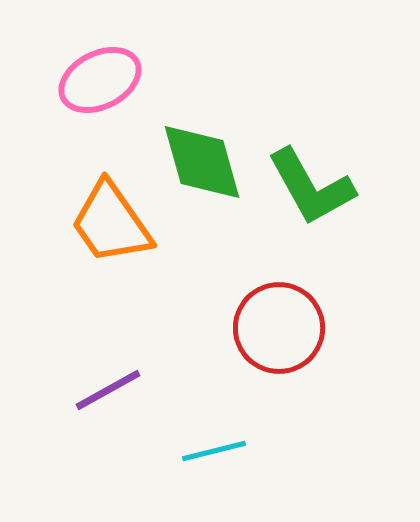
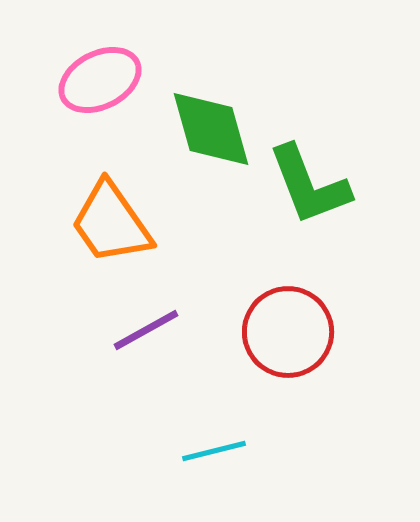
green diamond: moved 9 px right, 33 px up
green L-shape: moved 2 px left, 2 px up; rotated 8 degrees clockwise
red circle: moved 9 px right, 4 px down
purple line: moved 38 px right, 60 px up
